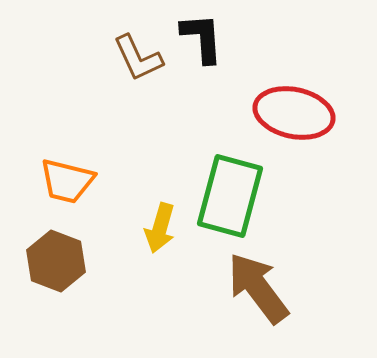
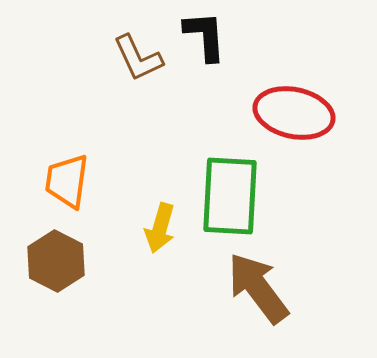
black L-shape: moved 3 px right, 2 px up
orange trapezoid: rotated 84 degrees clockwise
green rectangle: rotated 12 degrees counterclockwise
brown hexagon: rotated 6 degrees clockwise
